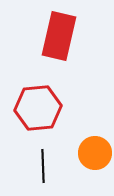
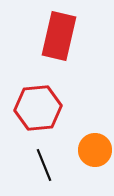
orange circle: moved 3 px up
black line: moved 1 px right, 1 px up; rotated 20 degrees counterclockwise
